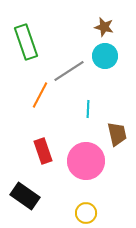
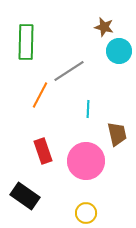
green rectangle: rotated 20 degrees clockwise
cyan circle: moved 14 px right, 5 px up
